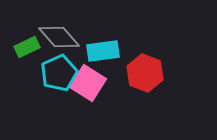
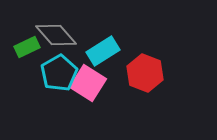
gray diamond: moved 3 px left, 2 px up
cyan rectangle: rotated 24 degrees counterclockwise
cyan pentagon: rotated 6 degrees counterclockwise
